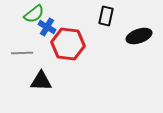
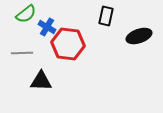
green semicircle: moved 8 px left
